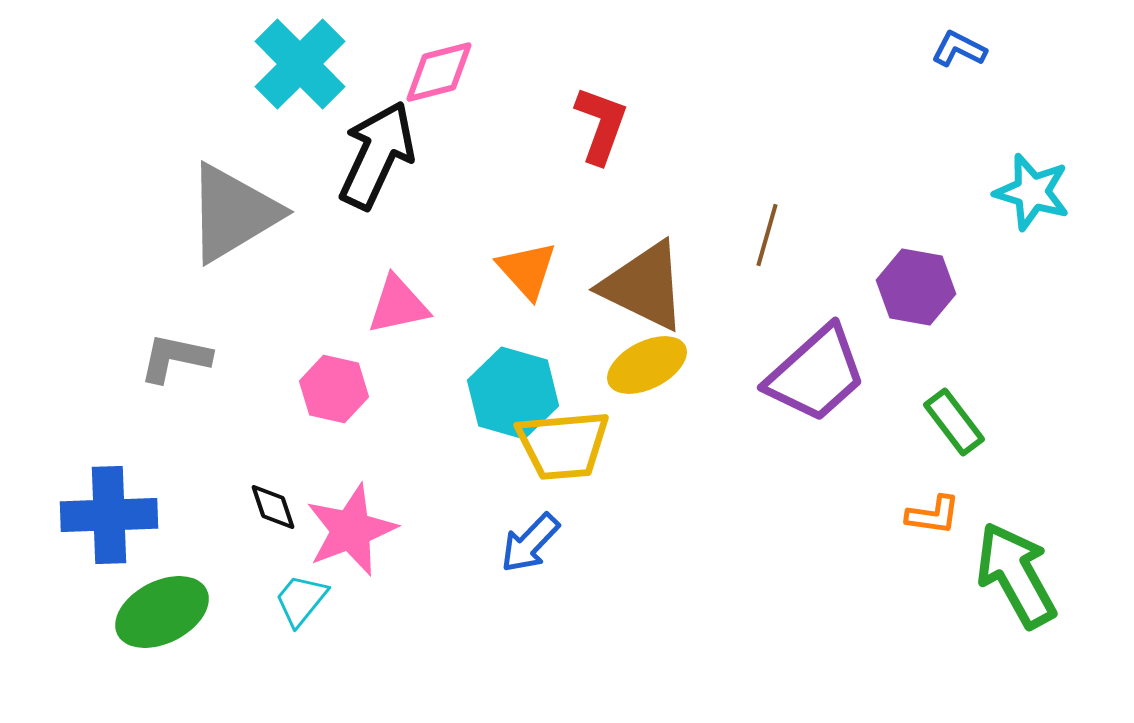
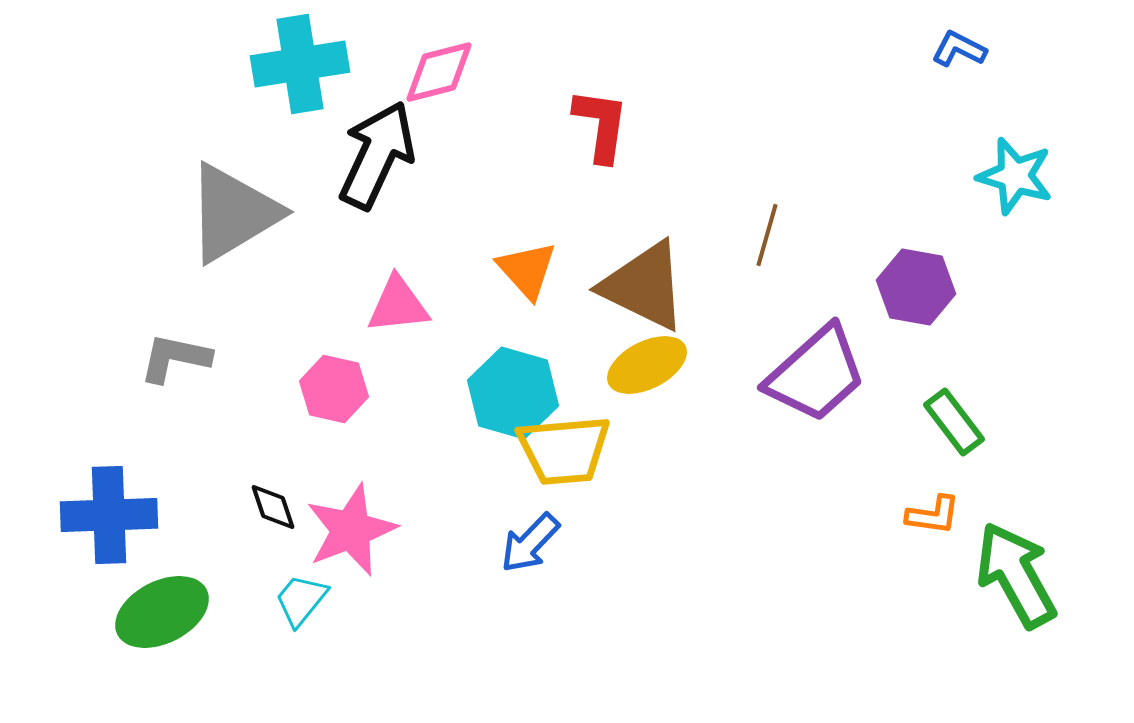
cyan cross: rotated 36 degrees clockwise
red L-shape: rotated 12 degrees counterclockwise
cyan star: moved 17 px left, 16 px up
pink triangle: rotated 6 degrees clockwise
yellow trapezoid: moved 1 px right, 5 px down
